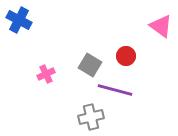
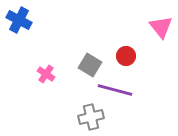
pink triangle: moved 1 px down; rotated 15 degrees clockwise
pink cross: rotated 30 degrees counterclockwise
